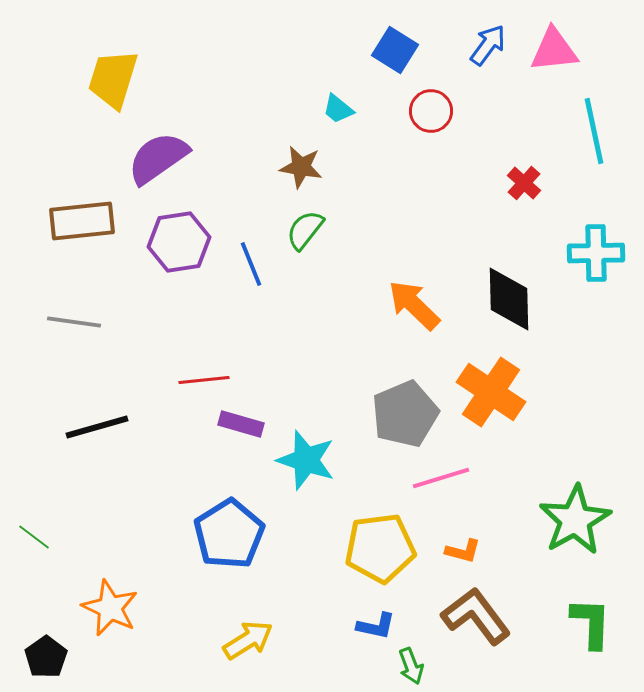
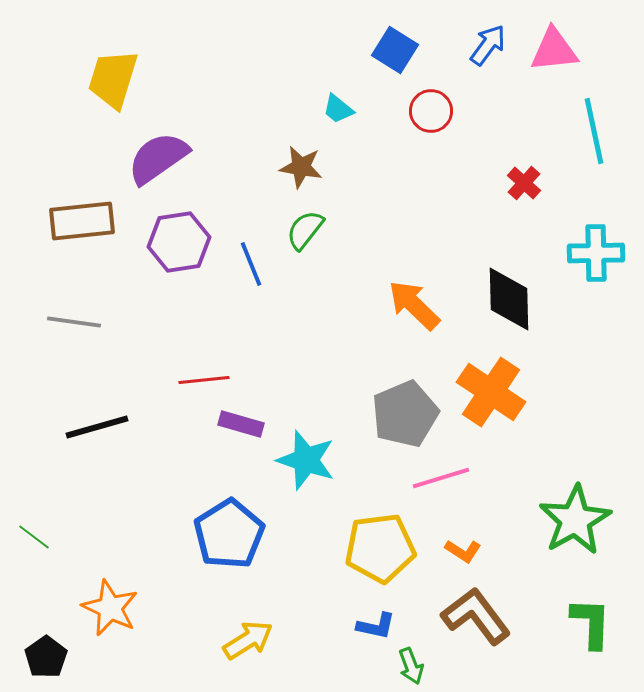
orange L-shape: rotated 18 degrees clockwise
